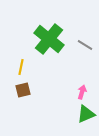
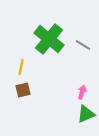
gray line: moved 2 px left
